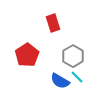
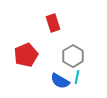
red pentagon: moved 1 px left; rotated 10 degrees clockwise
cyan line: rotated 56 degrees clockwise
